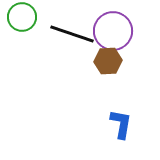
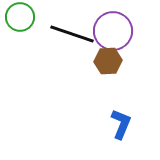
green circle: moved 2 px left
blue L-shape: rotated 12 degrees clockwise
